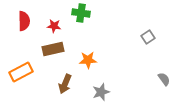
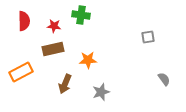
green cross: moved 2 px down
gray square: rotated 24 degrees clockwise
